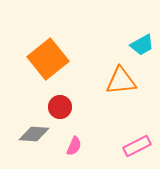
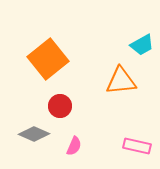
red circle: moved 1 px up
gray diamond: rotated 20 degrees clockwise
pink rectangle: rotated 40 degrees clockwise
